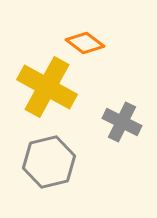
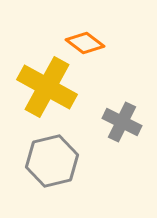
gray hexagon: moved 3 px right, 1 px up
